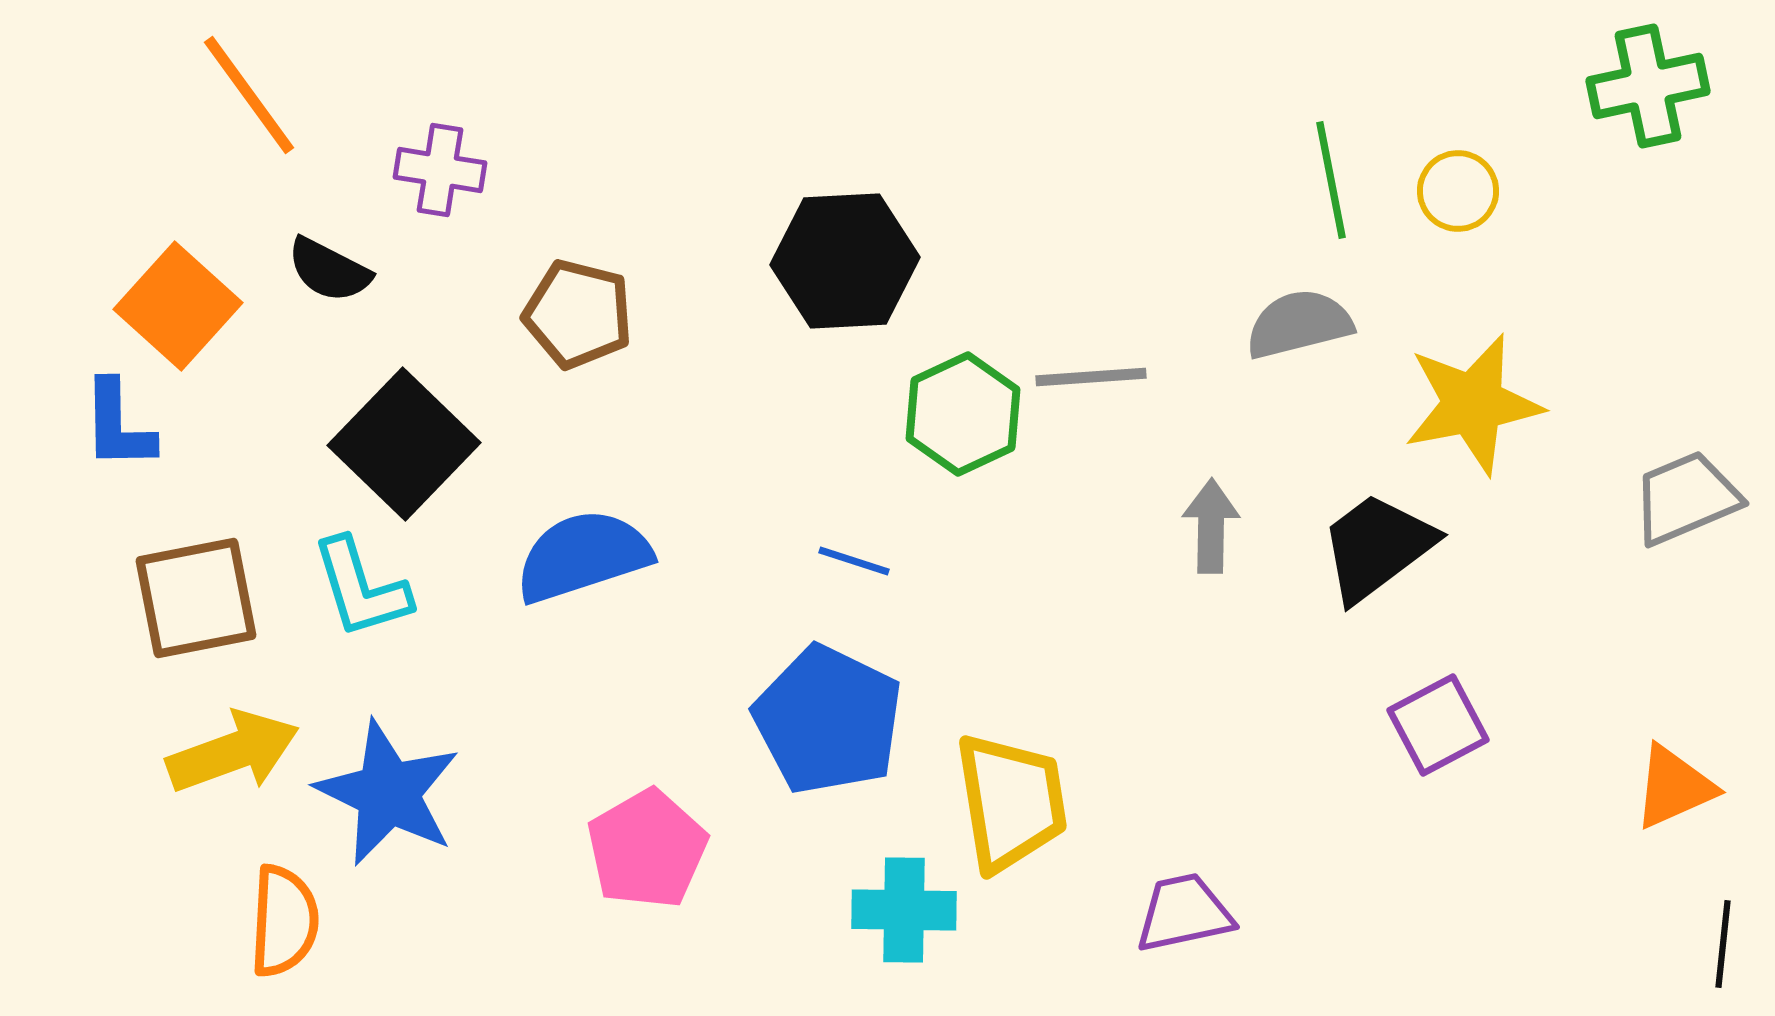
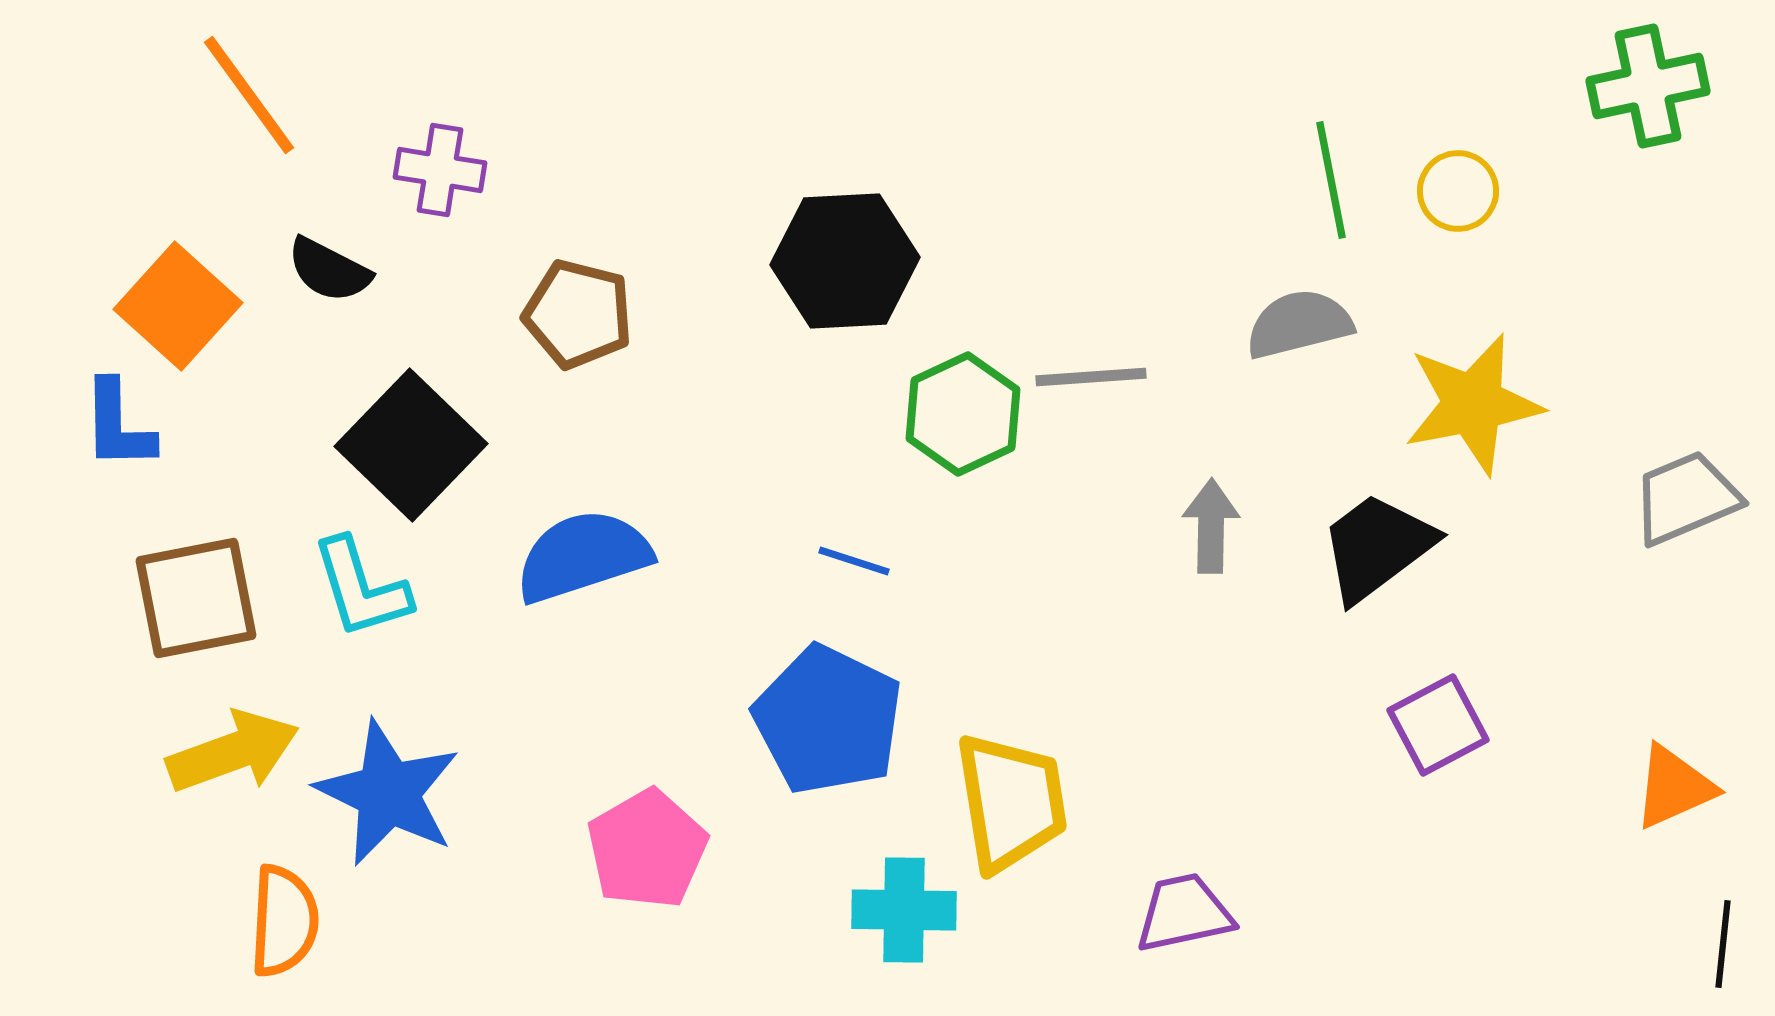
black square: moved 7 px right, 1 px down
